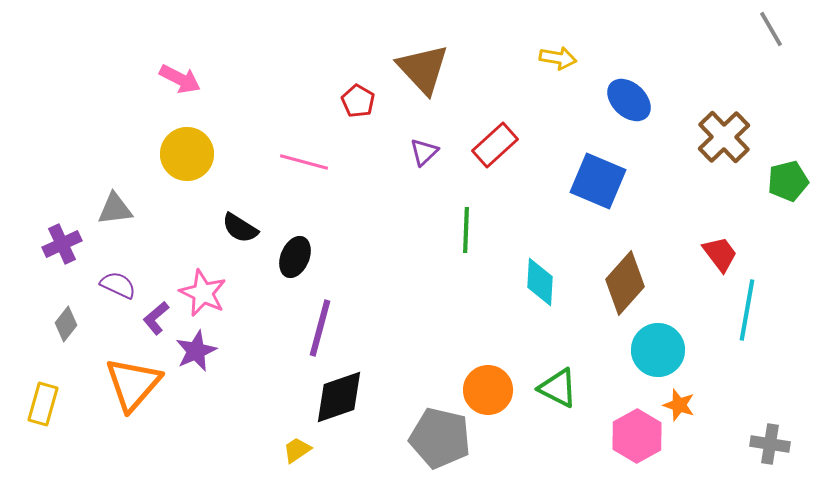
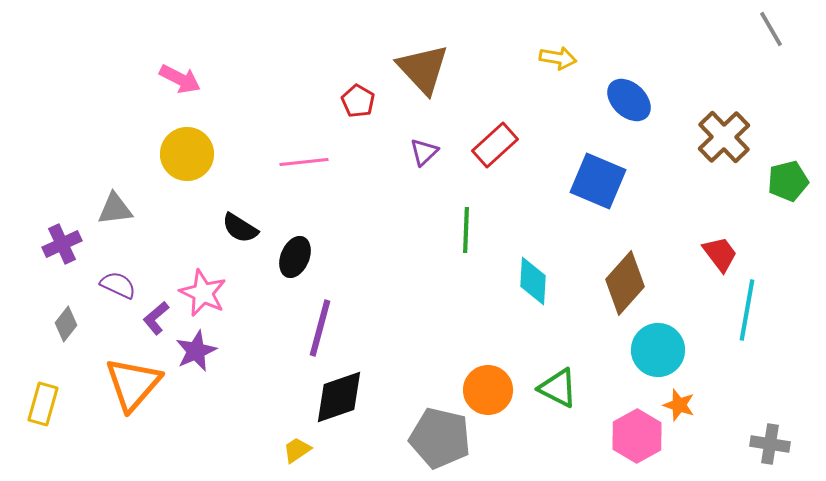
pink line: rotated 21 degrees counterclockwise
cyan diamond: moved 7 px left, 1 px up
